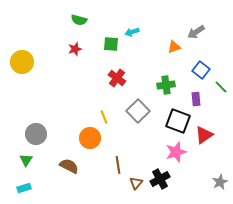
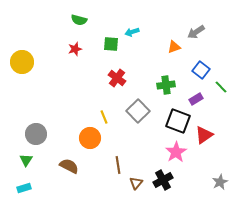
purple rectangle: rotated 64 degrees clockwise
pink star: rotated 15 degrees counterclockwise
black cross: moved 3 px right, 1 px down
